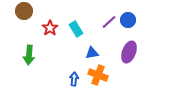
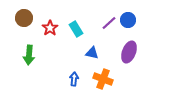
brown circle: moved 7 px down
purple line: moved 1 px down
blue triangle: rotated 24 degrees clockwise
orange cross: moved 5 px right, 4 px down
